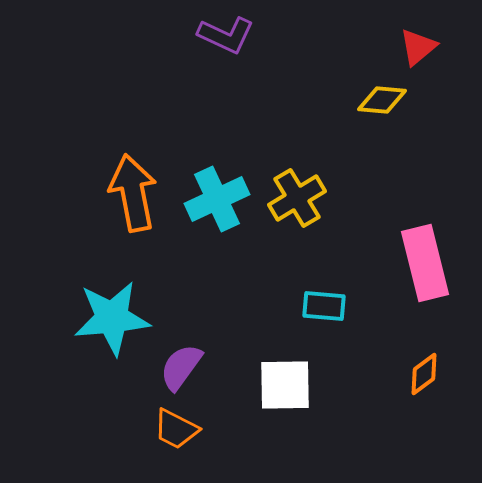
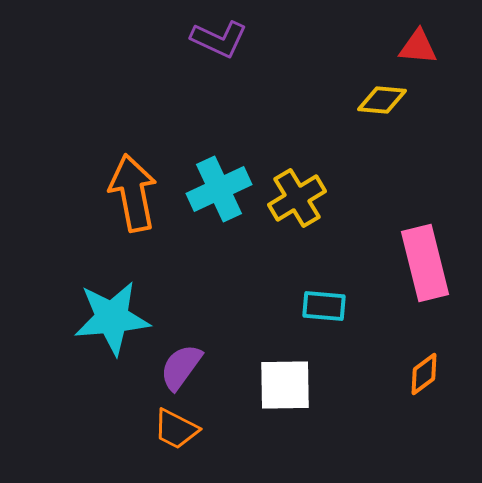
purple L-shape: moved 7 px left, 4 px down
red triangle: rotated 45 degrees clockwise
cyan cross: moved 2 px right, 10 px up
